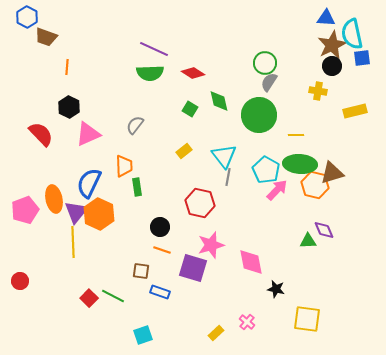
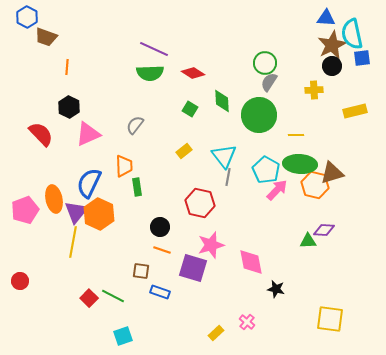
yellow cross at (318, 91): moved 4 px left, 1 px up; rotated 12 degrees counterclockwise
green diamond at (219, 101): moved 3 px right; rotated 10 degrees clockwise
purple diamond at (324, 230): rotated 65 degrees counterclockwise
yellow line at (73, 242): rotated 12 degrees clockwise
yellow square at (307, 319): moved 23 px right
cyan square at (143, 335): moved 20 px left, 1 px down
